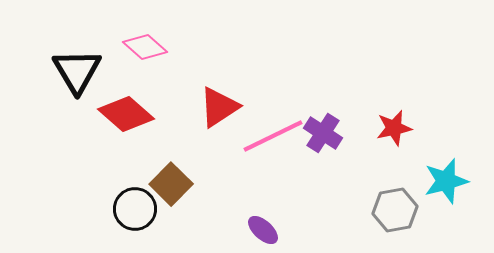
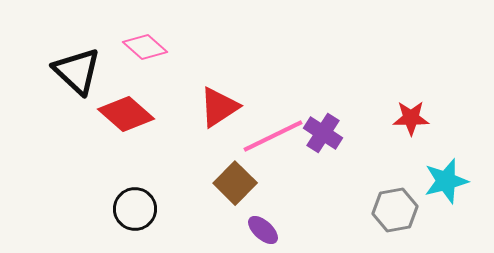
black triangle: rotated 16 degrees counterclockwise
red star: moved 17 px right, 10 px up; rotated 12 degrees clockwise
brown square: moved 64 px right, 1 px up
